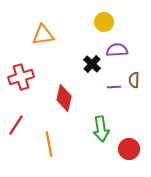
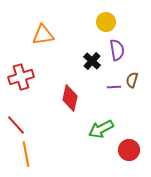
yellow circle: moved 2 px right
purple semicircle: rotated 85 degrees clockwise
black cross: moved 3 px up
brown semicircle: moved 2 px left; rotated 14 degrees clockwise
red diamond: moved 6 px right
red line: rotated 75 degrees counterclockwise
green arrow: rotated 70 degrees clockwise
orange line: moved 23 px left, 10 px down
red circle: moved 1 px down
